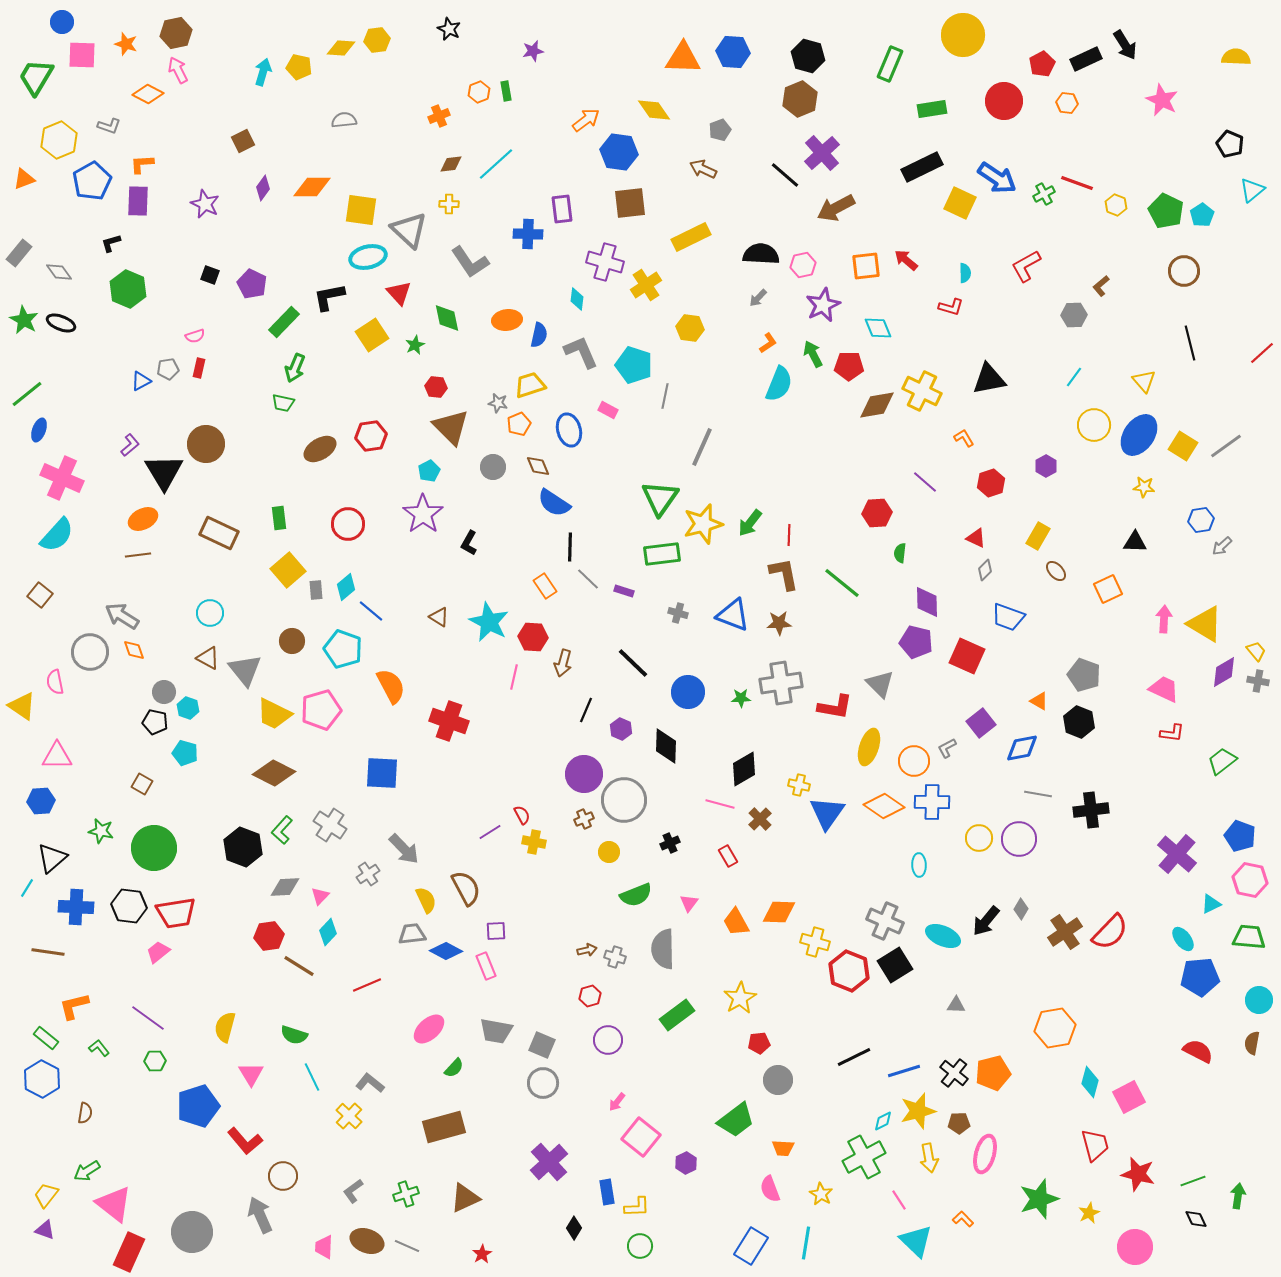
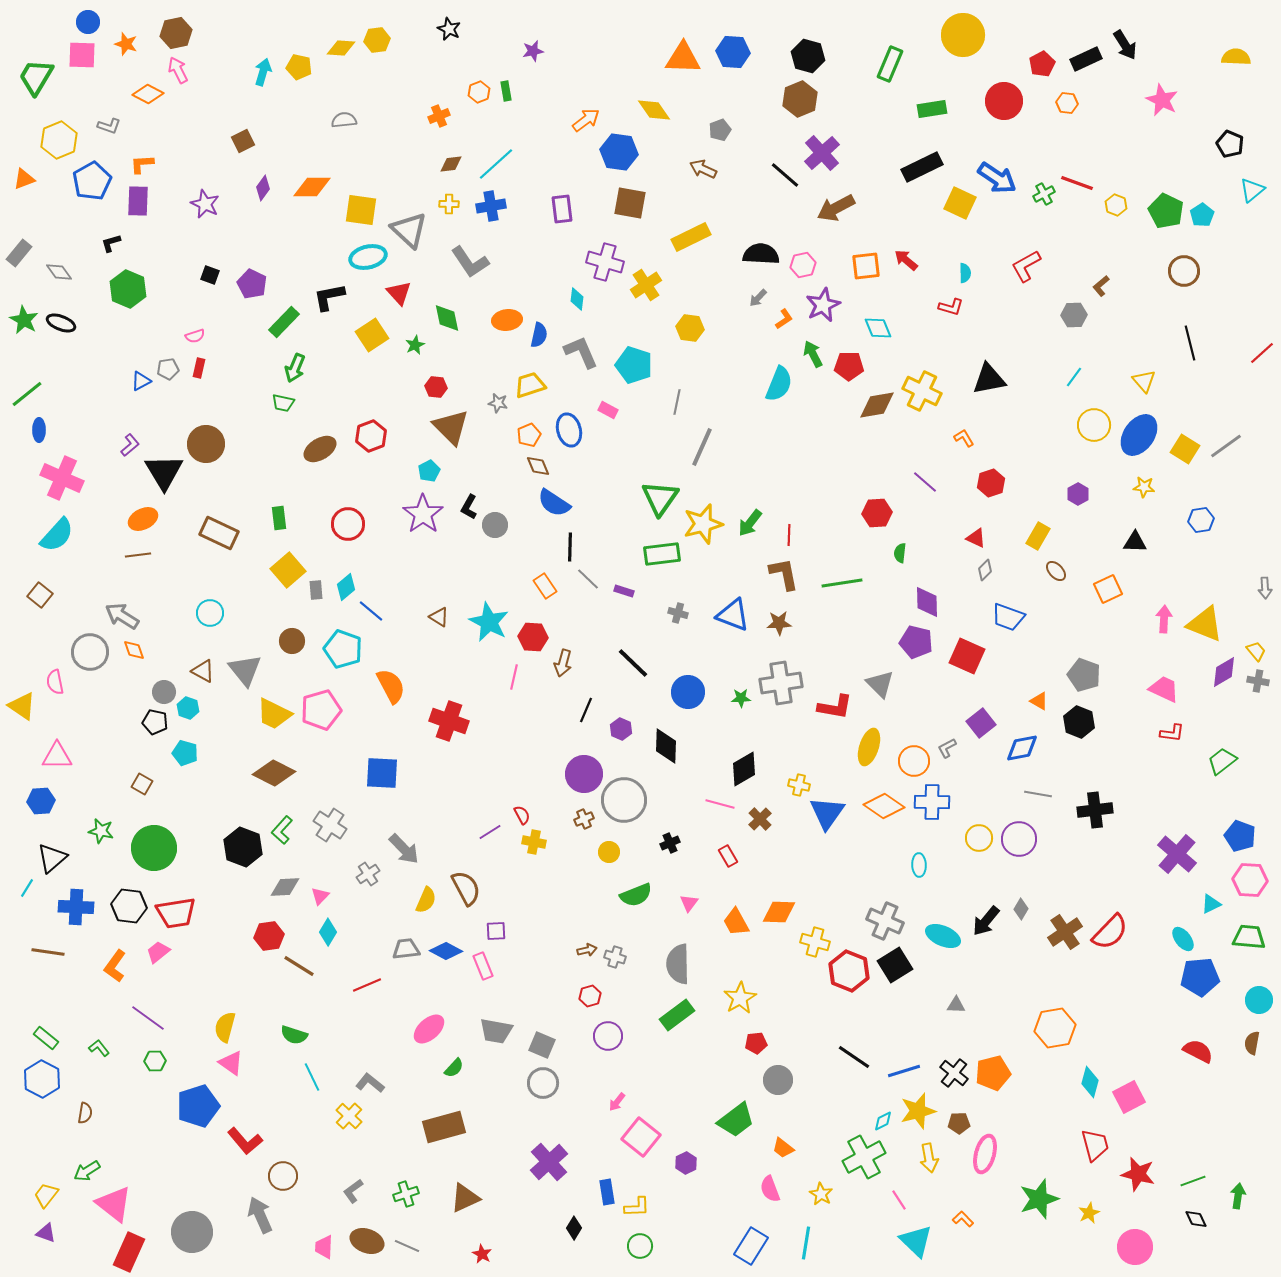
blue circle at (62, 22): moved 26 px right
brown square at (630, 203): rotated 16 degrees clockwise
blue cross at (528, 234): moved 37 px left, 28 px up; rotated 12 degrees counterclockwise
orange L-shape at (768, 343): moved 16 px right, 24 px up
gray line at (665, 396): moved 12 px right, 6 px down
orange pentagon at (519, 424): moved 10 px right, 11 px down
blue ellipse at (39, 430): rotated 20 degrees counterclockwise
red hexagon at (371, 436): rotated 12 degrees counterclockwise
yellow square at (1183, 446): moved 2 px right, 3 px down
purple hexagon at (1046, 466): moved 32 px right, 28 px down
gray circle at (493, 467): moved 2 px right, 58 px down
black L-shape at (469, 543): moved 36 px up
gray arrow at (1222, 546): moved 43 px right, 42 px down; rotated 50 degrees counterclockwise
green line at (842, 583): rotated 48 degrees counterclockwise
yellow triangle at (1205, 624): rotated 9 degrees counterclockwise
brown triangle at (208, 658): moved 5 px left, 13 px down
black cross at (1091, 810): moved 4 px right
pink hexagon at (1250, 880): rotated 8 degrees counterclockwise
yellow semicircle at (426, 900): rotated 48 degrees clockwise
cyan diamond at (328, 932): rotated 12 degrees counterclockwise
gray trapezoid at (412, 934): moved 6 px left, 15 px down
gray semicircle at (663, 949): moved 15 px right, 15 px down
pink rectangle at (486, 966): moved 3 px left
orange L-shape at (74, 1006): moved 41 px right, 40 px up; rotated 40 degrees counterclockwise
purple circle at (608, 1040): moved 4 px up
red pentagon at (759, 1043): moved 3 px left
black line at (854, 1057): rotated 60 degrees clockwise
pink triangle at (251, 1074): moved 20 px left, 11 px up; rotated 24 degrees counterclockwise
orange trapezoid at (783, 1148): rotated 35 degrees clockwise
purple triangle at (45, 1230): moved 1 px right, 3 px down
red star at (482, 1254): rotated 12 degrees counterclockwise
